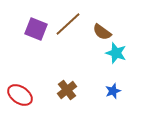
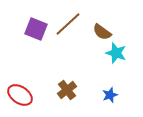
blue star: moved 3 px left, 4 px down
